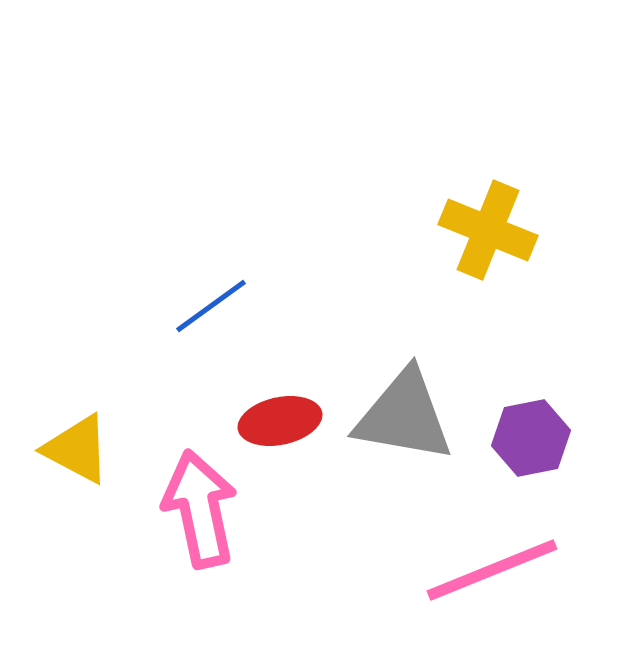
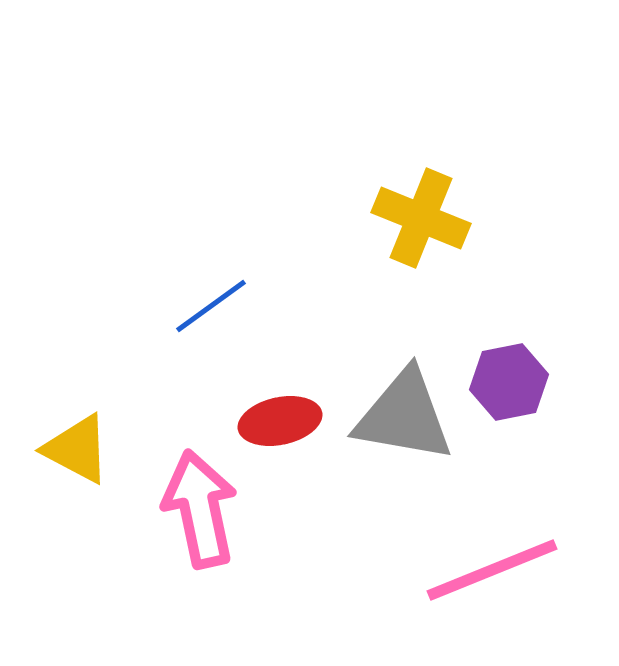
yellow cross: moved 67 px left, 12 px up
purple hexagon: moved 22 px left, 56 px up
